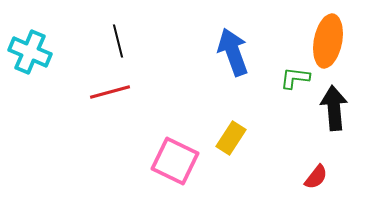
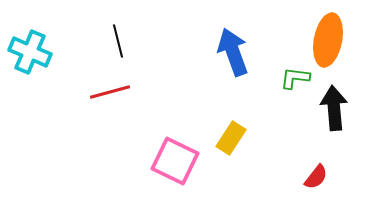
orange ellipse: moved 1 px up
